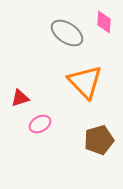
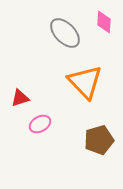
gray ellipse: moved 2 px left; rotated 12 degrees clockwise
